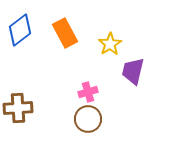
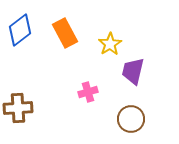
brown circle: moved 43 px right
